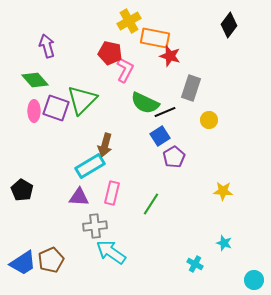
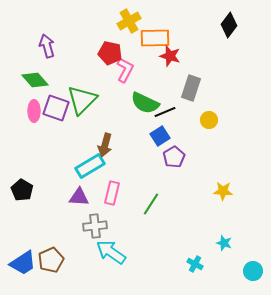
orange rectangle: rotated 12 degrees counterclockwise
cyan circle: moved 1 px left, 9 px up
